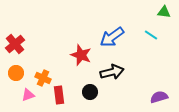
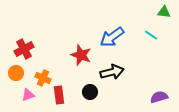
red cross: moved 9 px right, 5 px down; rotated 12 degrees clockwise
